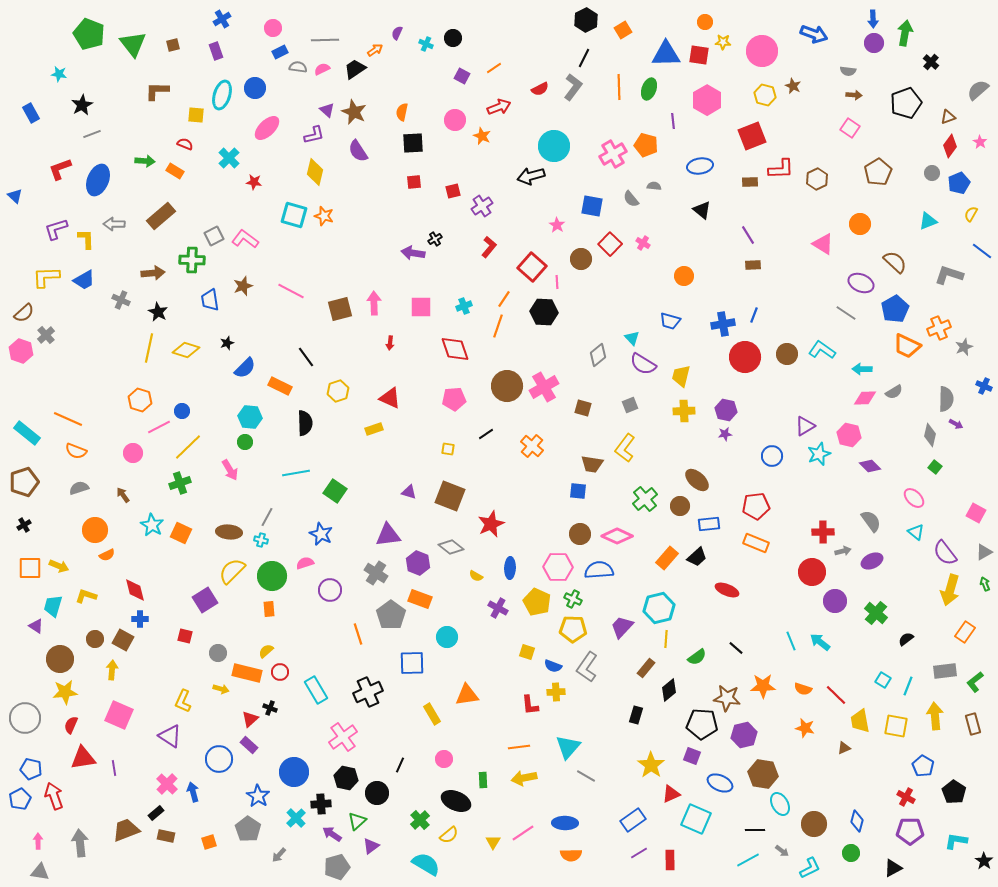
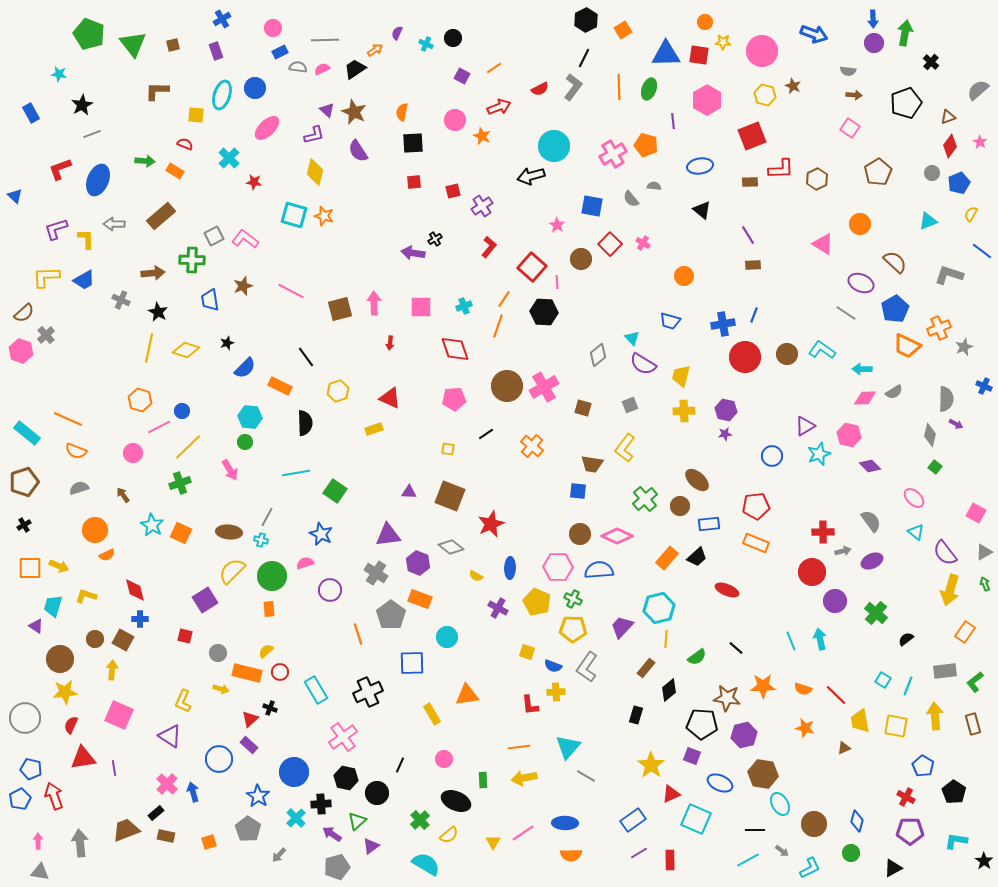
purple triangle at (409, 492): rotated 14 degrees counterclockwise
cyan arrow at (820, 642): moved 3 px up; rotated 40 degrees clockwise
